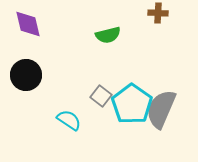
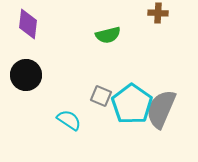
purple diamond: rotated 20 degrees clockwise
gray square: rotated 15 degrees counterclockwise
